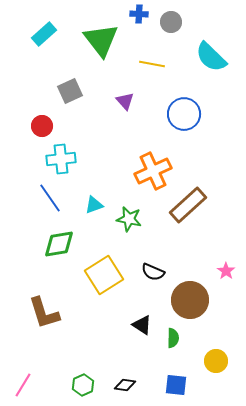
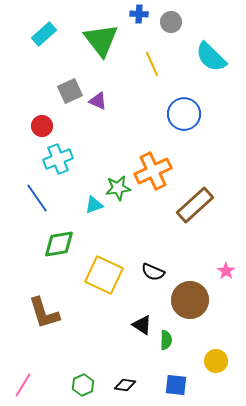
yellow line: rotated 55 degrees clockwise
purple triangle: moved 27 px left; rotated 24 degrees counterclockwise
cyan cross: moved 3 px left; rotated 16 degrees counterclockwise
blue line: moved 13 px left
brown rectangle: moved 7 px right
green star: moved 11 px left, 31 px up; rotated 20 degrees counterclockwise
yellow square: rotated 33 degrees counterclockwise
green semicircle: moved 7 px left, 2 px down
